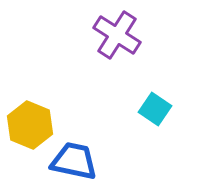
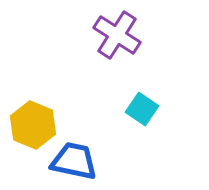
cyan square: moved 13 px left
yellow hexagon: moved 3 px right
